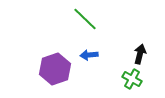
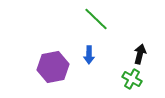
green line: moved 11 px right
blue arrow: rotated 84 degrees counterclockwise
purple hexagon: moved 2 px left, 2 px up; rotated 8 degrees clockwise
